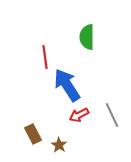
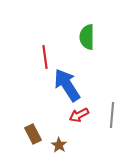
gray line: rotated 30 degrees clockwise
